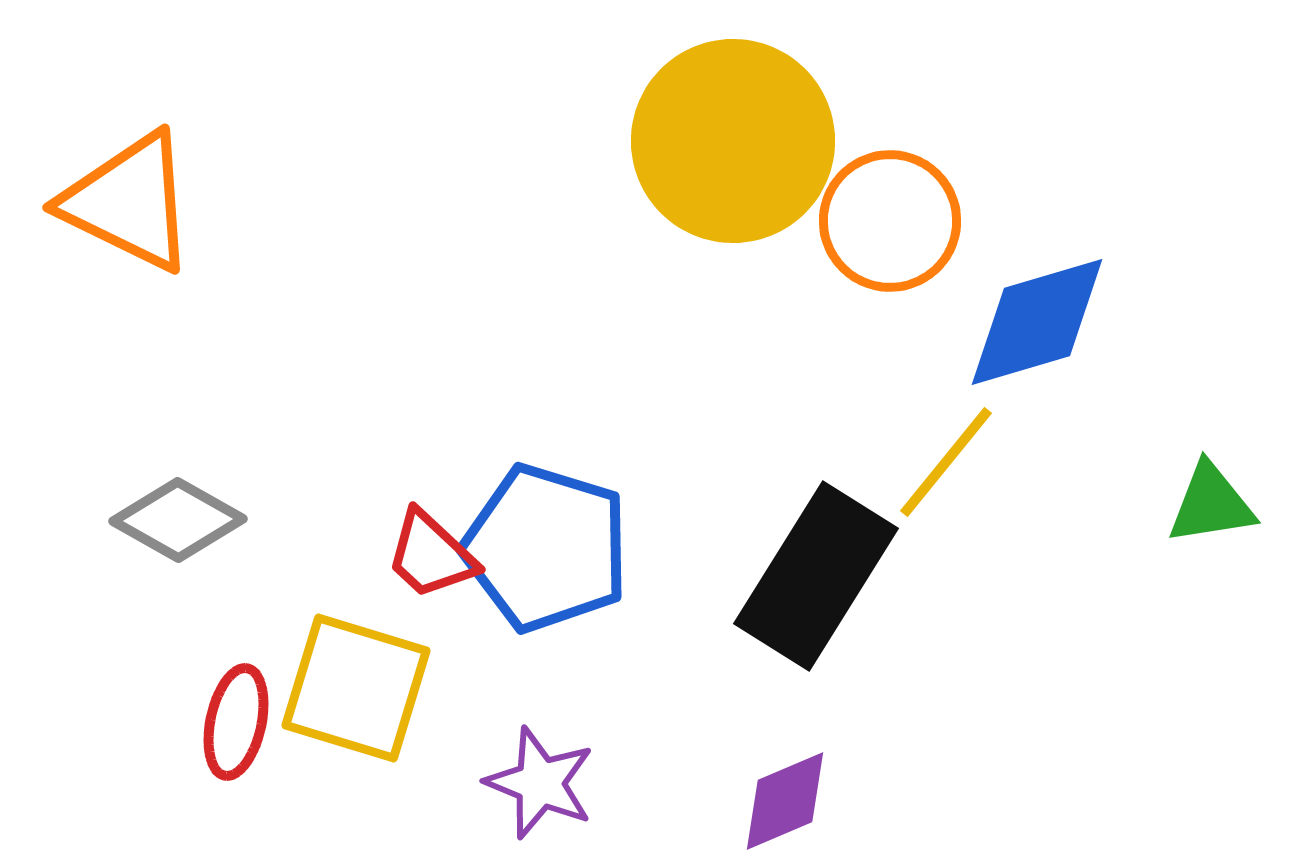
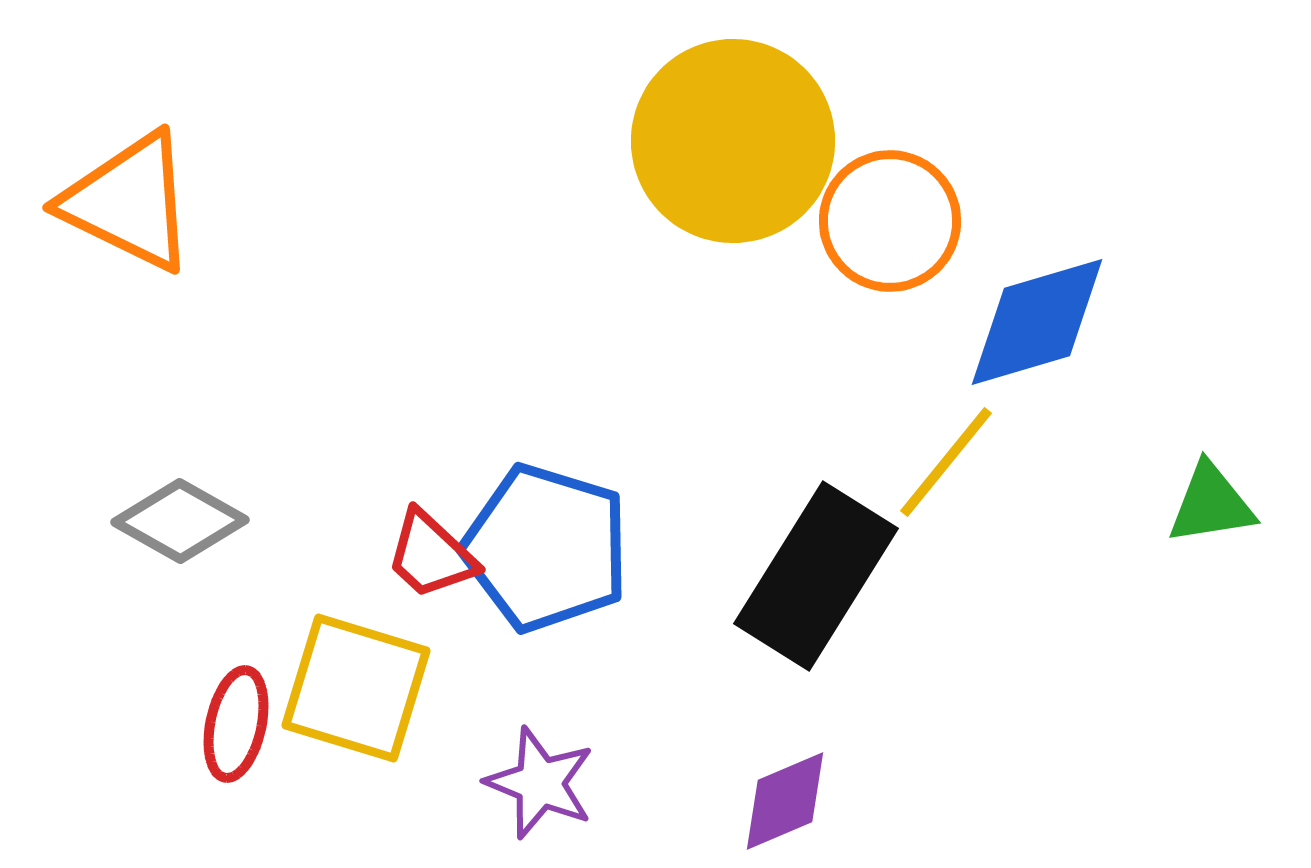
gray diamond: moved 2 px right, 1 px down
red ellipse: moved 2 px down
